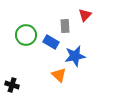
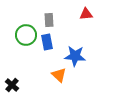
red triangle: moved 1 px right, 1 px up; rotated 40 degrees clockwise
gray rectangle: moved 16 px left, 6 px up
blue rectangle: moved 4 px left; rotated 49 degrees clockwise
blue star: rotated 15 degrees clockwise
black cross: rotated 24 degrees clockwise
